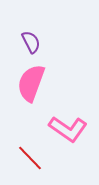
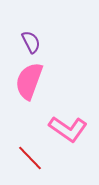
pink semicircle: moved 2 px left, 2 px up
